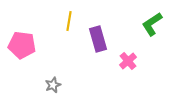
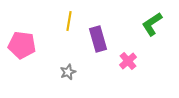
gray star: moved 15 px right, 13 px up
